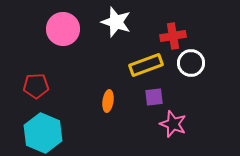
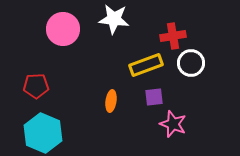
white star: moved 2 px left, 3 px up; rotated 12 degrees counterclockwise
orange ellipse: moved 3 px right
